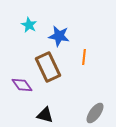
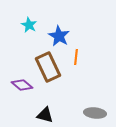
blue star: rotated 20 degrees clockwise
orange line: moved 8 px left
purple diamond: rotated 15 degrees counterclockwise
gray ellipse: rotated 60 degrees clockwise
